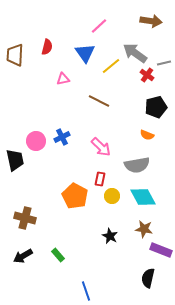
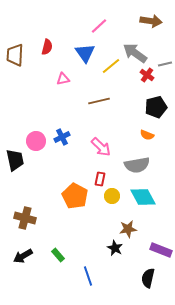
gray line: moved 1 px right, 1 px down
brown line: rotated 40 degrees counterclockwise
brown star: moved 16 px left; rotated 18 degrees counterclockwise
black star: moved 5 px right, 12 px down
blue line: moved 2 px right, 15 px up
